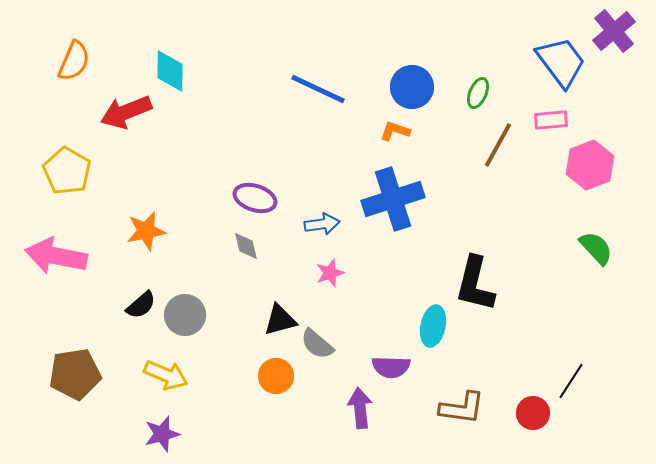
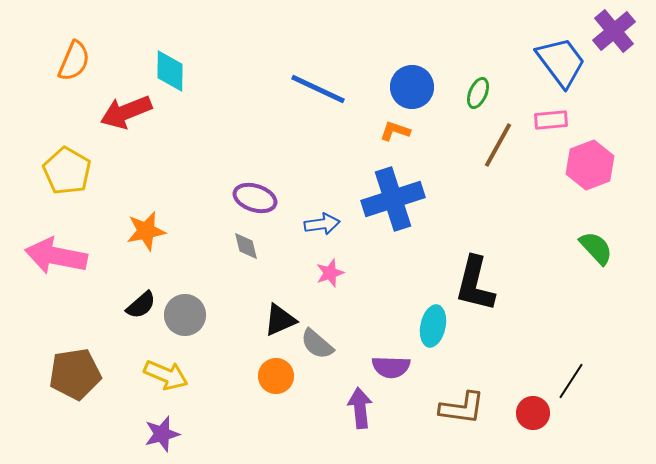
black triangle: rotated 9 degrees counterclockwise
